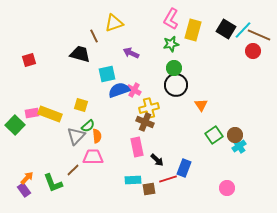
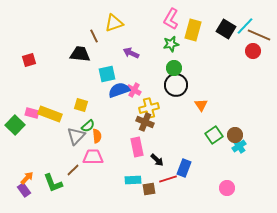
cyan line at (243, 30): moved 2 px right, 4 px up
black trapezoid at (80, 54): rotated 10 degrees counterclockwise
pink rectangle at (32, 113): rotated 24 degrees clockwise
